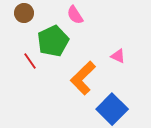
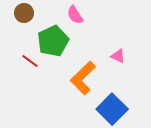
red line: rotated 18 degrees counterclockwise
